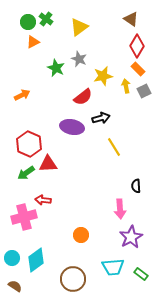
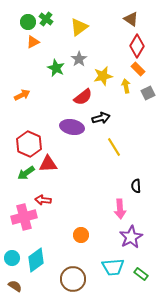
gray star: rotated 14 degrees clockwise
gray square: moved 4 px right, 2 px down
